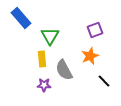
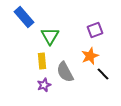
blue rectangle: moved 3 px right, 1 px up
yellow rectangle: moved 2 px down
gray semicircle: moved 1 px right, 2 px down
black line: moved 1 px left, 7 px up
purple star: rotated 24 degrees counterclockwise
